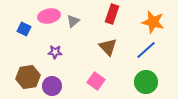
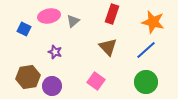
purple star: rotated 16 degrees clockwise
